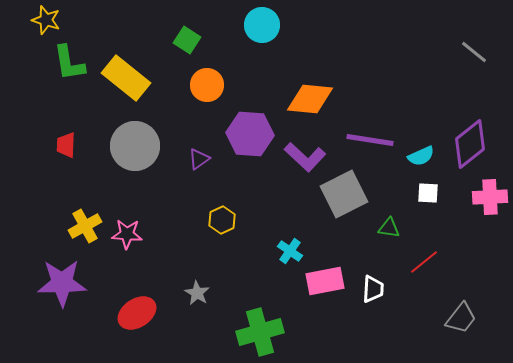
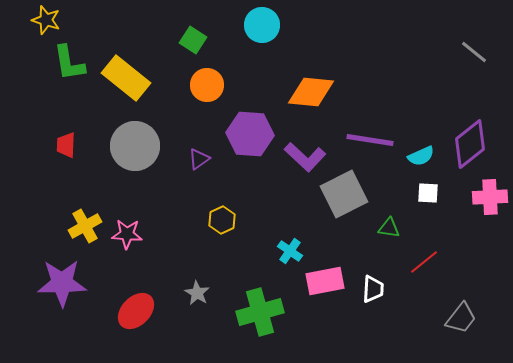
green square: moved 6 px right
orange diamond: moved 1 px right, 7 px up
red ellipse: moved 1 px left, 2 px up; rotated 12 degrees counterclockwise
green cross: moved 20 px up
